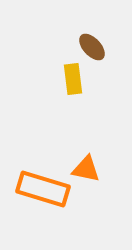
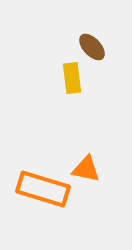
yellow rectangle: moved 1 px left, 1 px up
